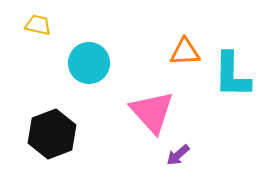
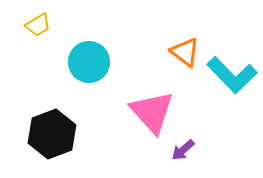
yellow trapezoid: rotated 136 degrees clockwise
orange triangle: rotated 40 degrees clockwise
cyan circle: moved 1 px up
cyan L-shape: rotated 45 degrees counterclockwise
purple arrow: moved 5 px right, 5 px up
